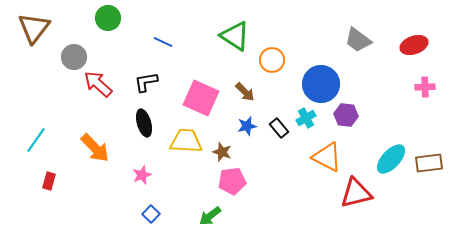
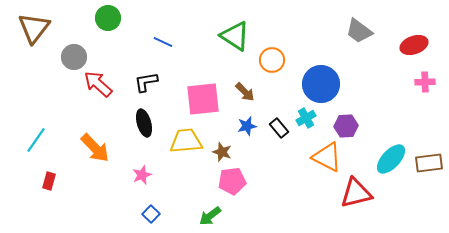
gray trapezoid: moved 1 px right, 9 px up
pink cross: moved 5 px up
pink square: moved 2 px right, 1 px down; rotated 30 degrees counterclockwise
purple hexagon: moved 11 px down; rotated 10 degrees counterclockwise
yellow trapezoid: rotated 8 degrees counterclockwise
